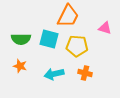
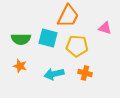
cyan square: moved 1 px left, 1 px up
